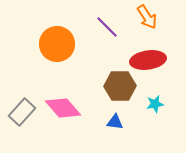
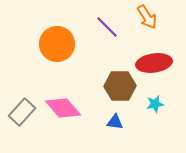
red ellipse: moved 6 px right, 3 px down
